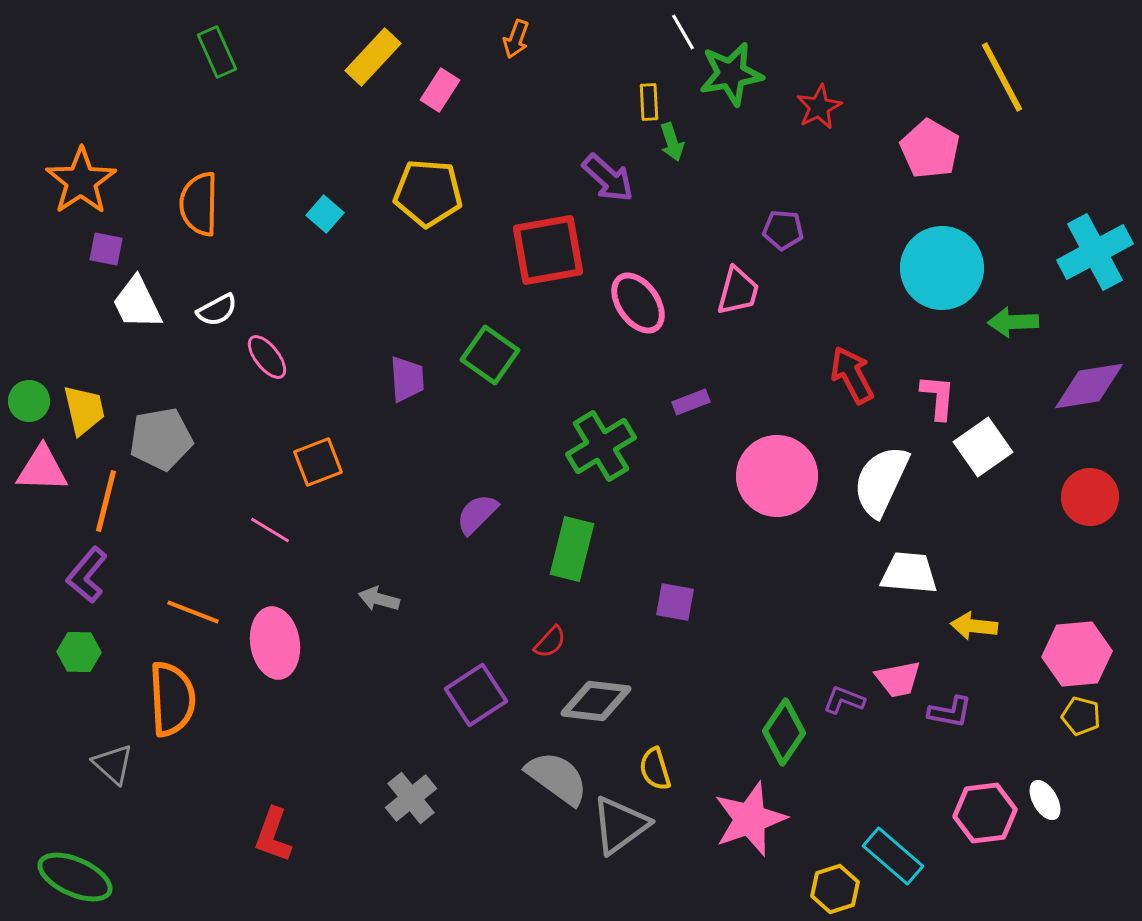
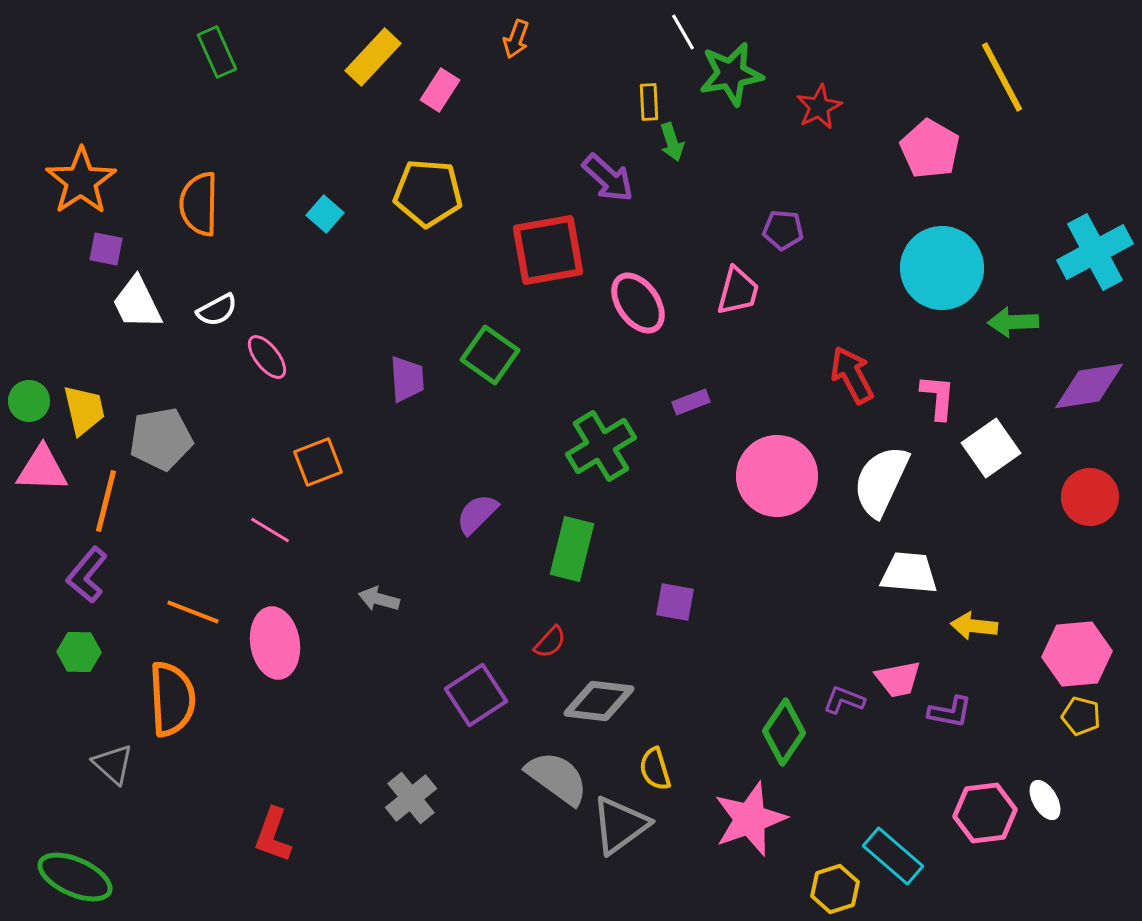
white square at (983, 447): moved 8 px right, 1 px down
gray diamond at (596, 701): moved 3 px right
